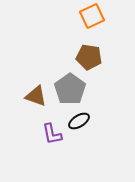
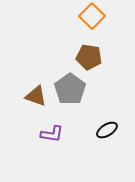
orange square: rotated 20 degrees counterclockwise
black ellipse: moved 28 px right, 9 px down
purple L-shape: rotated 70 degrees counterclockwise
